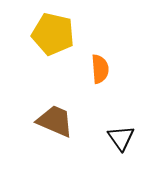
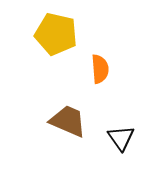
yellow pentagon: moved 3 px right
brown trapezoid: moved 13 px right
